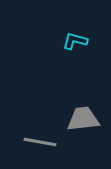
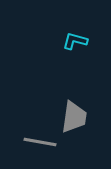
gray trapezoid: moved 9 px left, 2 px up; rotated 104 degrees clockwise
